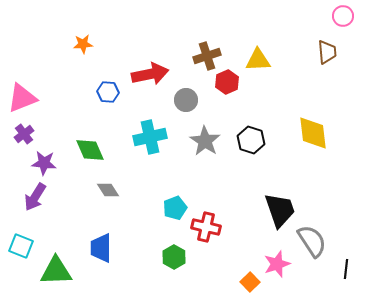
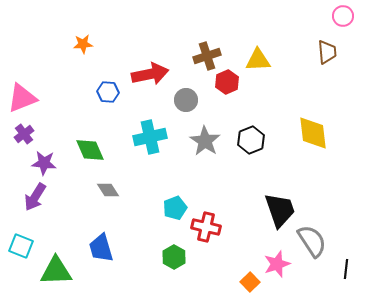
black hexagon: rotated 20 degrees clockwise
blue trapezoid: rotated 16 degrees counterclockwise
